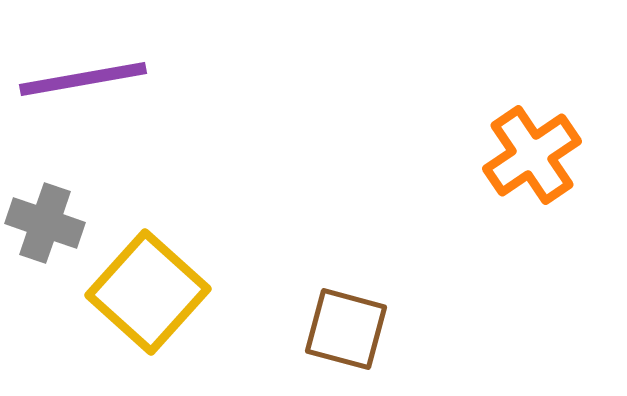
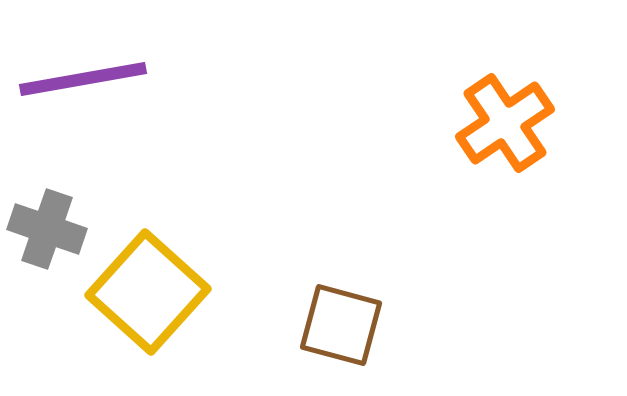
orange cross: moved 27 px left, 32 px up
gray cross: moved 2 px right, 6 px down
brown square: moved 5 px left, 4 px up
